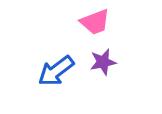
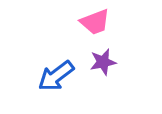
blue arrow: moved 5 px down
